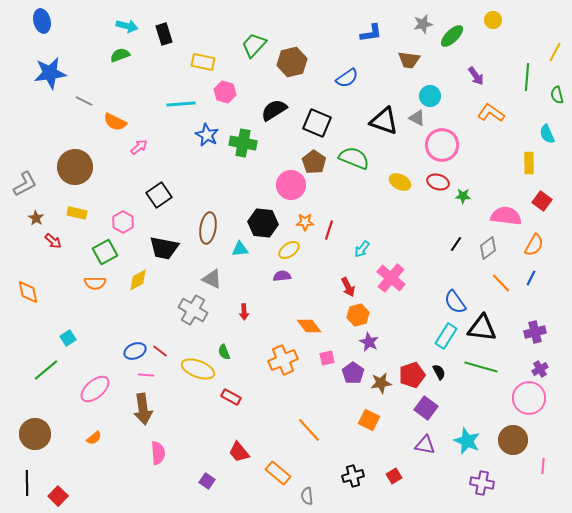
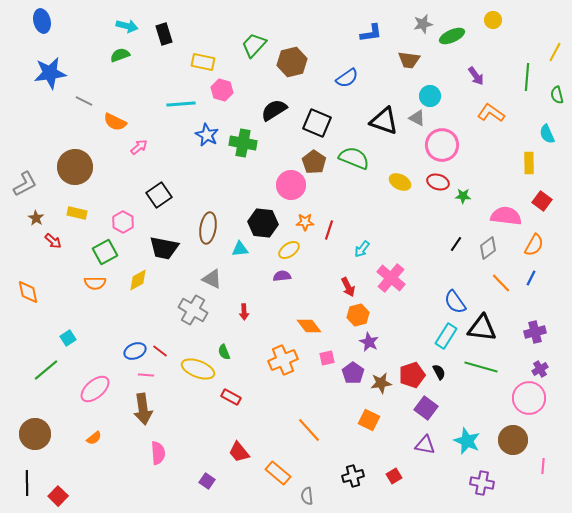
green ellipse at (452, 36): rotated 20 degrees clockwise
pink hexagon at (225, 92): moved 3 px left, 2 px up
